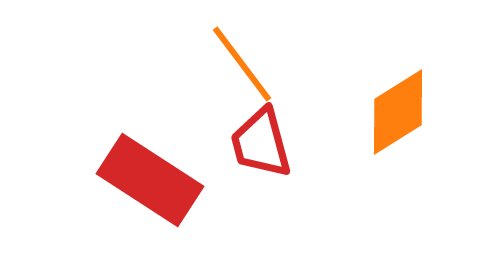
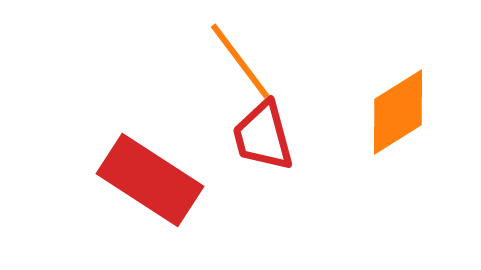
orange line: moved 2 px left, 3 px up
red trapezoid: moved 2 px right, 7 px up
